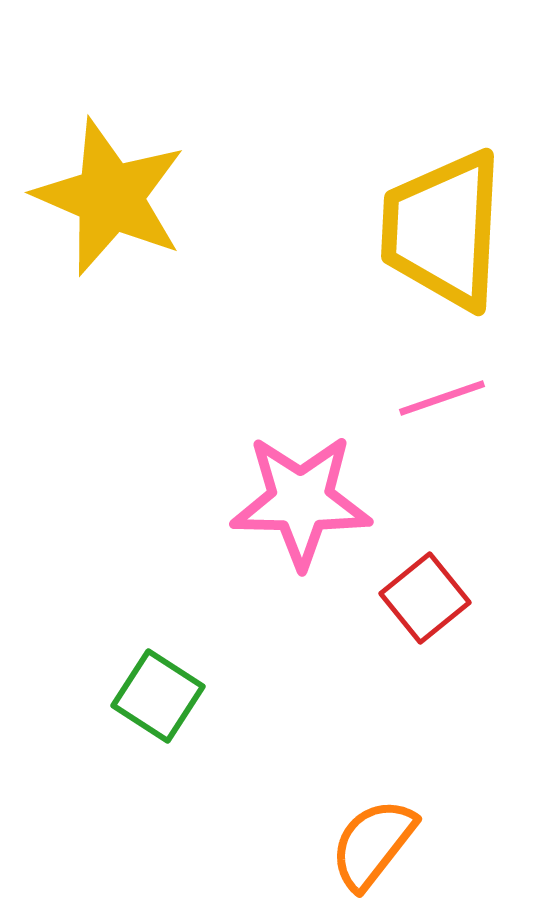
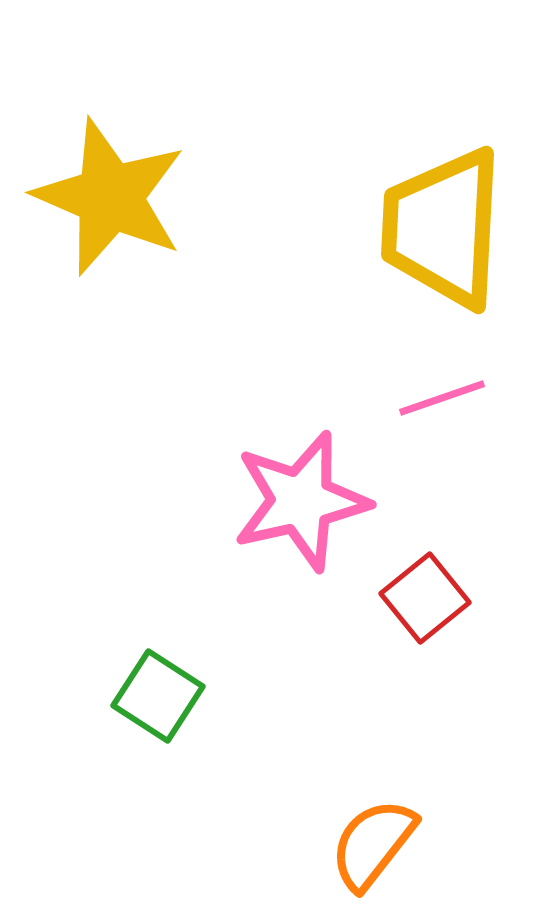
yellow trapezoid: moved 2 px up
pink star: rotated 14 degrees counterclockwise
